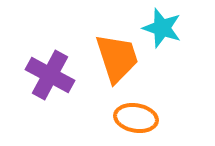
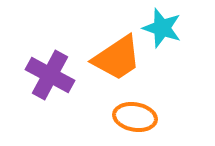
orange trapezoid: rotated 74 degrees clockwise
orange ellipse: moved 1 px left, 1 px up
